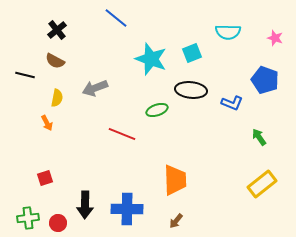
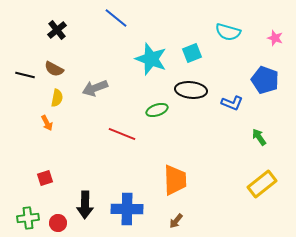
cyan semicircle: rotated 15 degrees clockwise
brown semicircle: moved 1 px left, 8 px down
